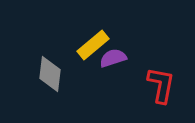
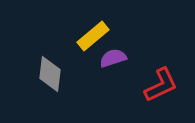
yellow rectangle: moved 9 px up
red L-shape: rotated 54 degrees clockwise
